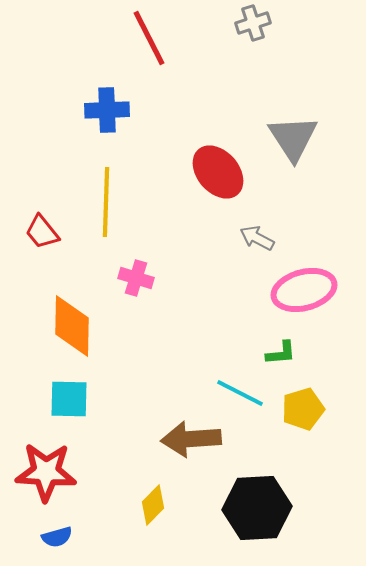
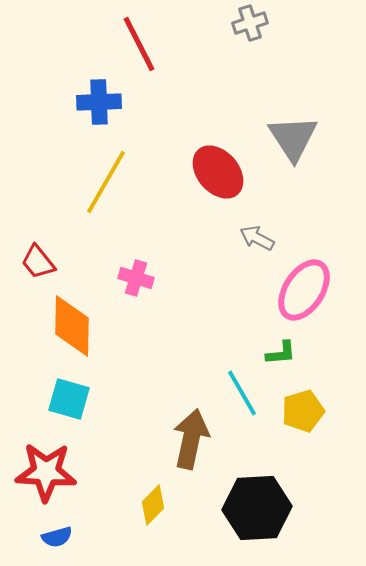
gray cross: moved 3 px left
red line: moved 10 px left, 6 px down
blue cross: moved 8 px left, 8 px up
yellow line: moved 20 px up; rotated 28 degrees clockwise
red trapezoid: moved 4 px left, 30 px down
pink ellipse: rotated 42 degrees counterclockwise
cyan line: moved 2 px right; rotated 33 degrees clockwise
cyan square: rotated 15 degrees clockwise
yellow pentagon: moved 2 px down
brown arrow: rotated 106 degrees clockwise
